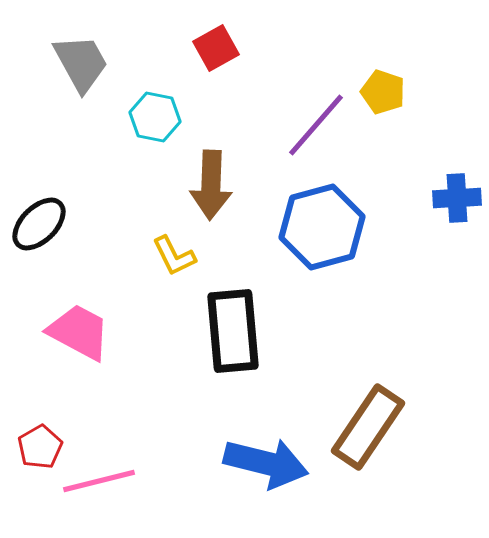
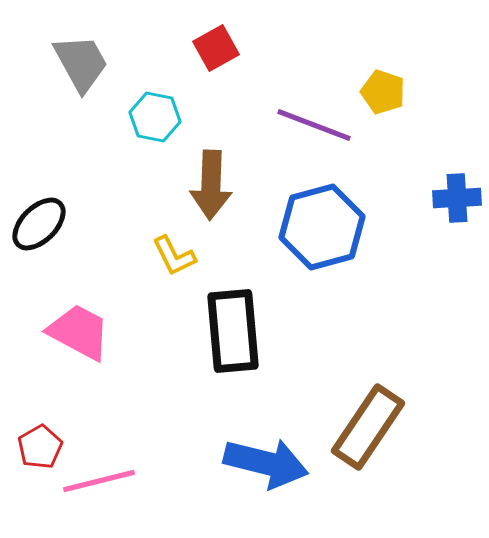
purple line: moved 2 px left; rotated 70 degrees clockwise
